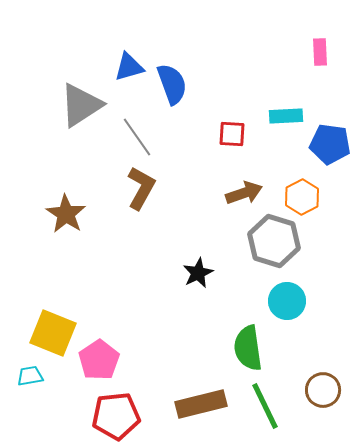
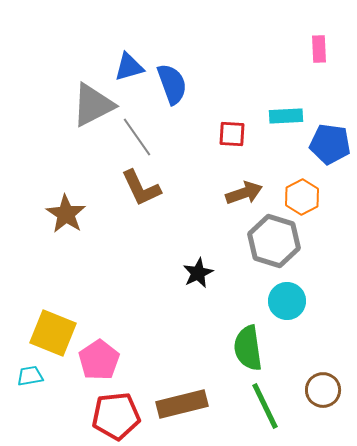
pink rectangle: moved 1 px left, 3 px up
gray triangle: moved 12 px right; rotated 6 degrees clockwise
brown L-shape: rotated 126 degrees clockwise
brown rectangle: moved 19 px left
